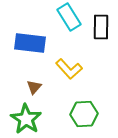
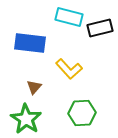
cyan rectangle: rotated 44 degrees counterclockwise
black rectangle: moved 1 px left, 1 px down; rotated 75 degrees clockwise
green hexagon: moved 2 px left, 1 px up
